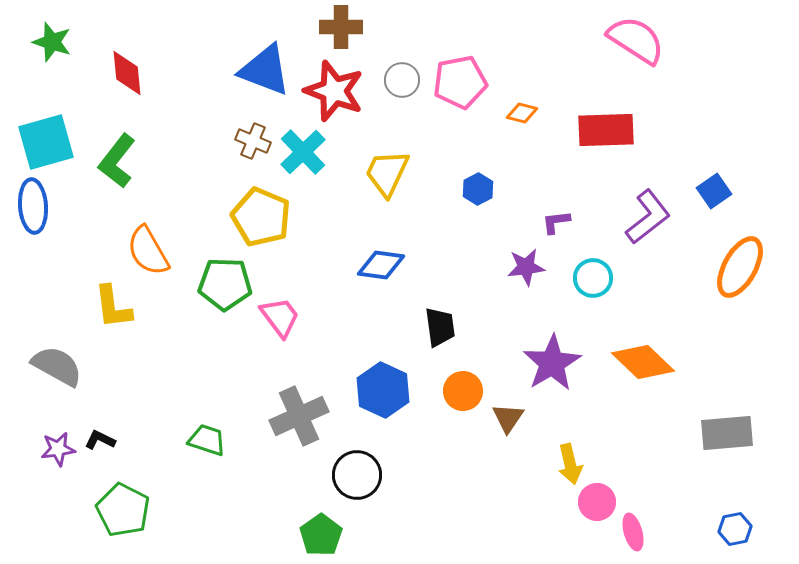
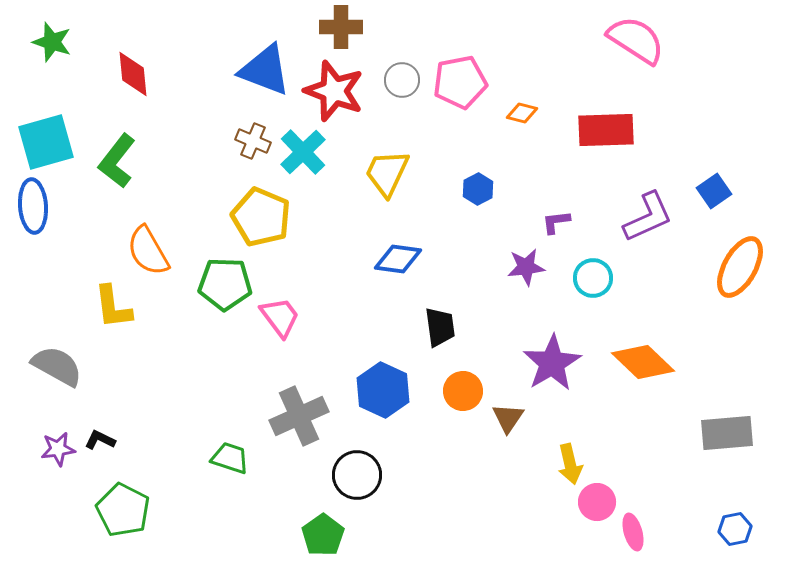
red diamond at (127, 73): moved 6 px right, 1 px down
purple L-shape at (648, 217): rotated 14 degrees clockwise
blue diamond at (381, 265): moved 17 px right, 6 px up
green trapezoid at (207, 440): moved 23 px right, 18 px down
green pentagon at (321, 535): moved 2 px right
